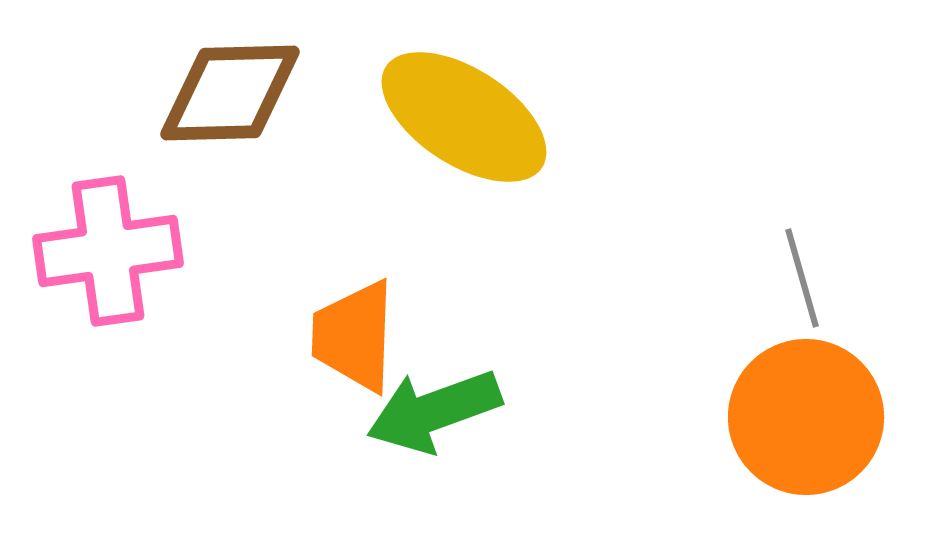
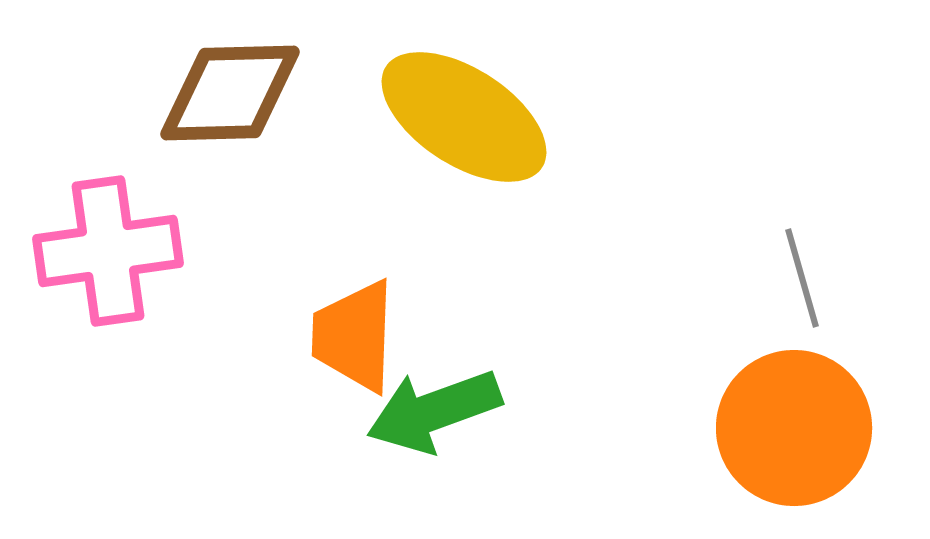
orange circle: moved 12 px left, 11 px down
